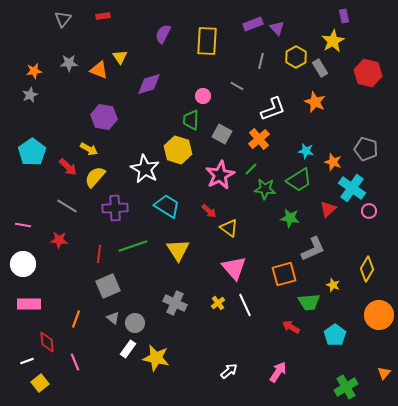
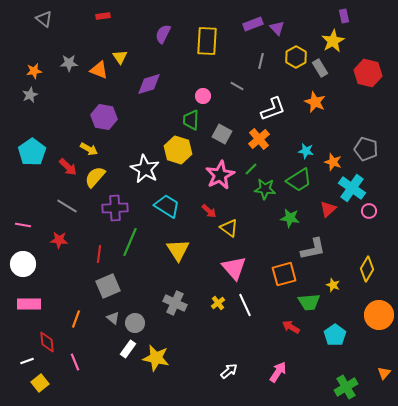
gray triangle at (63, 19): moved 19 px left; rotated 30 degrees counterclockwise
green line at (133, 246): moved 3 px left, 4 px up; rotated 48 degrees counterclockwise
gray L-shape at (313, 249): rotated 12 degrees clockwise
